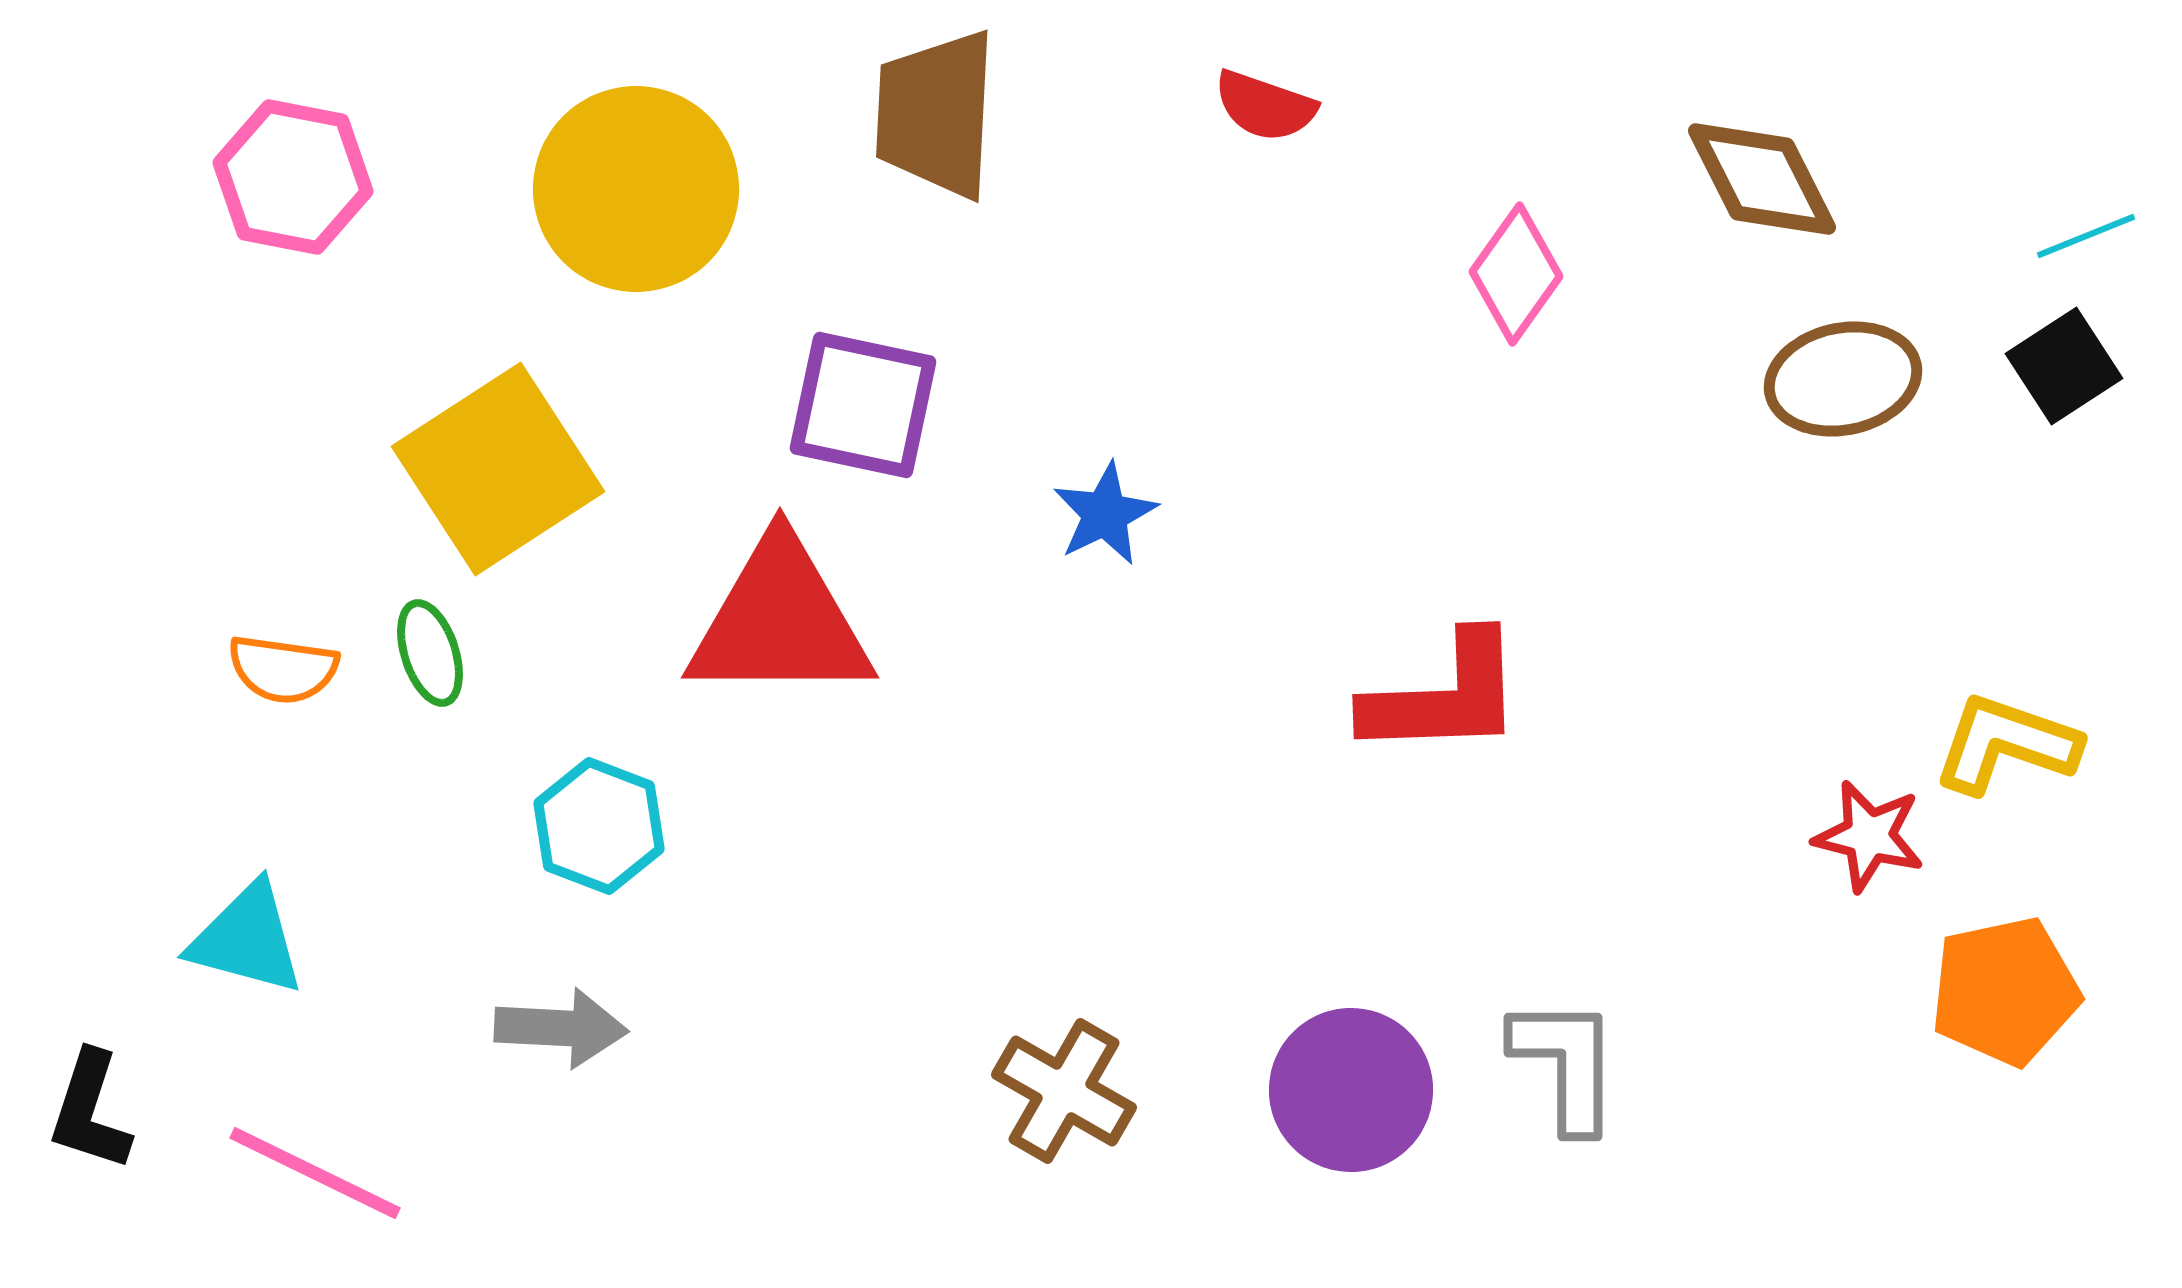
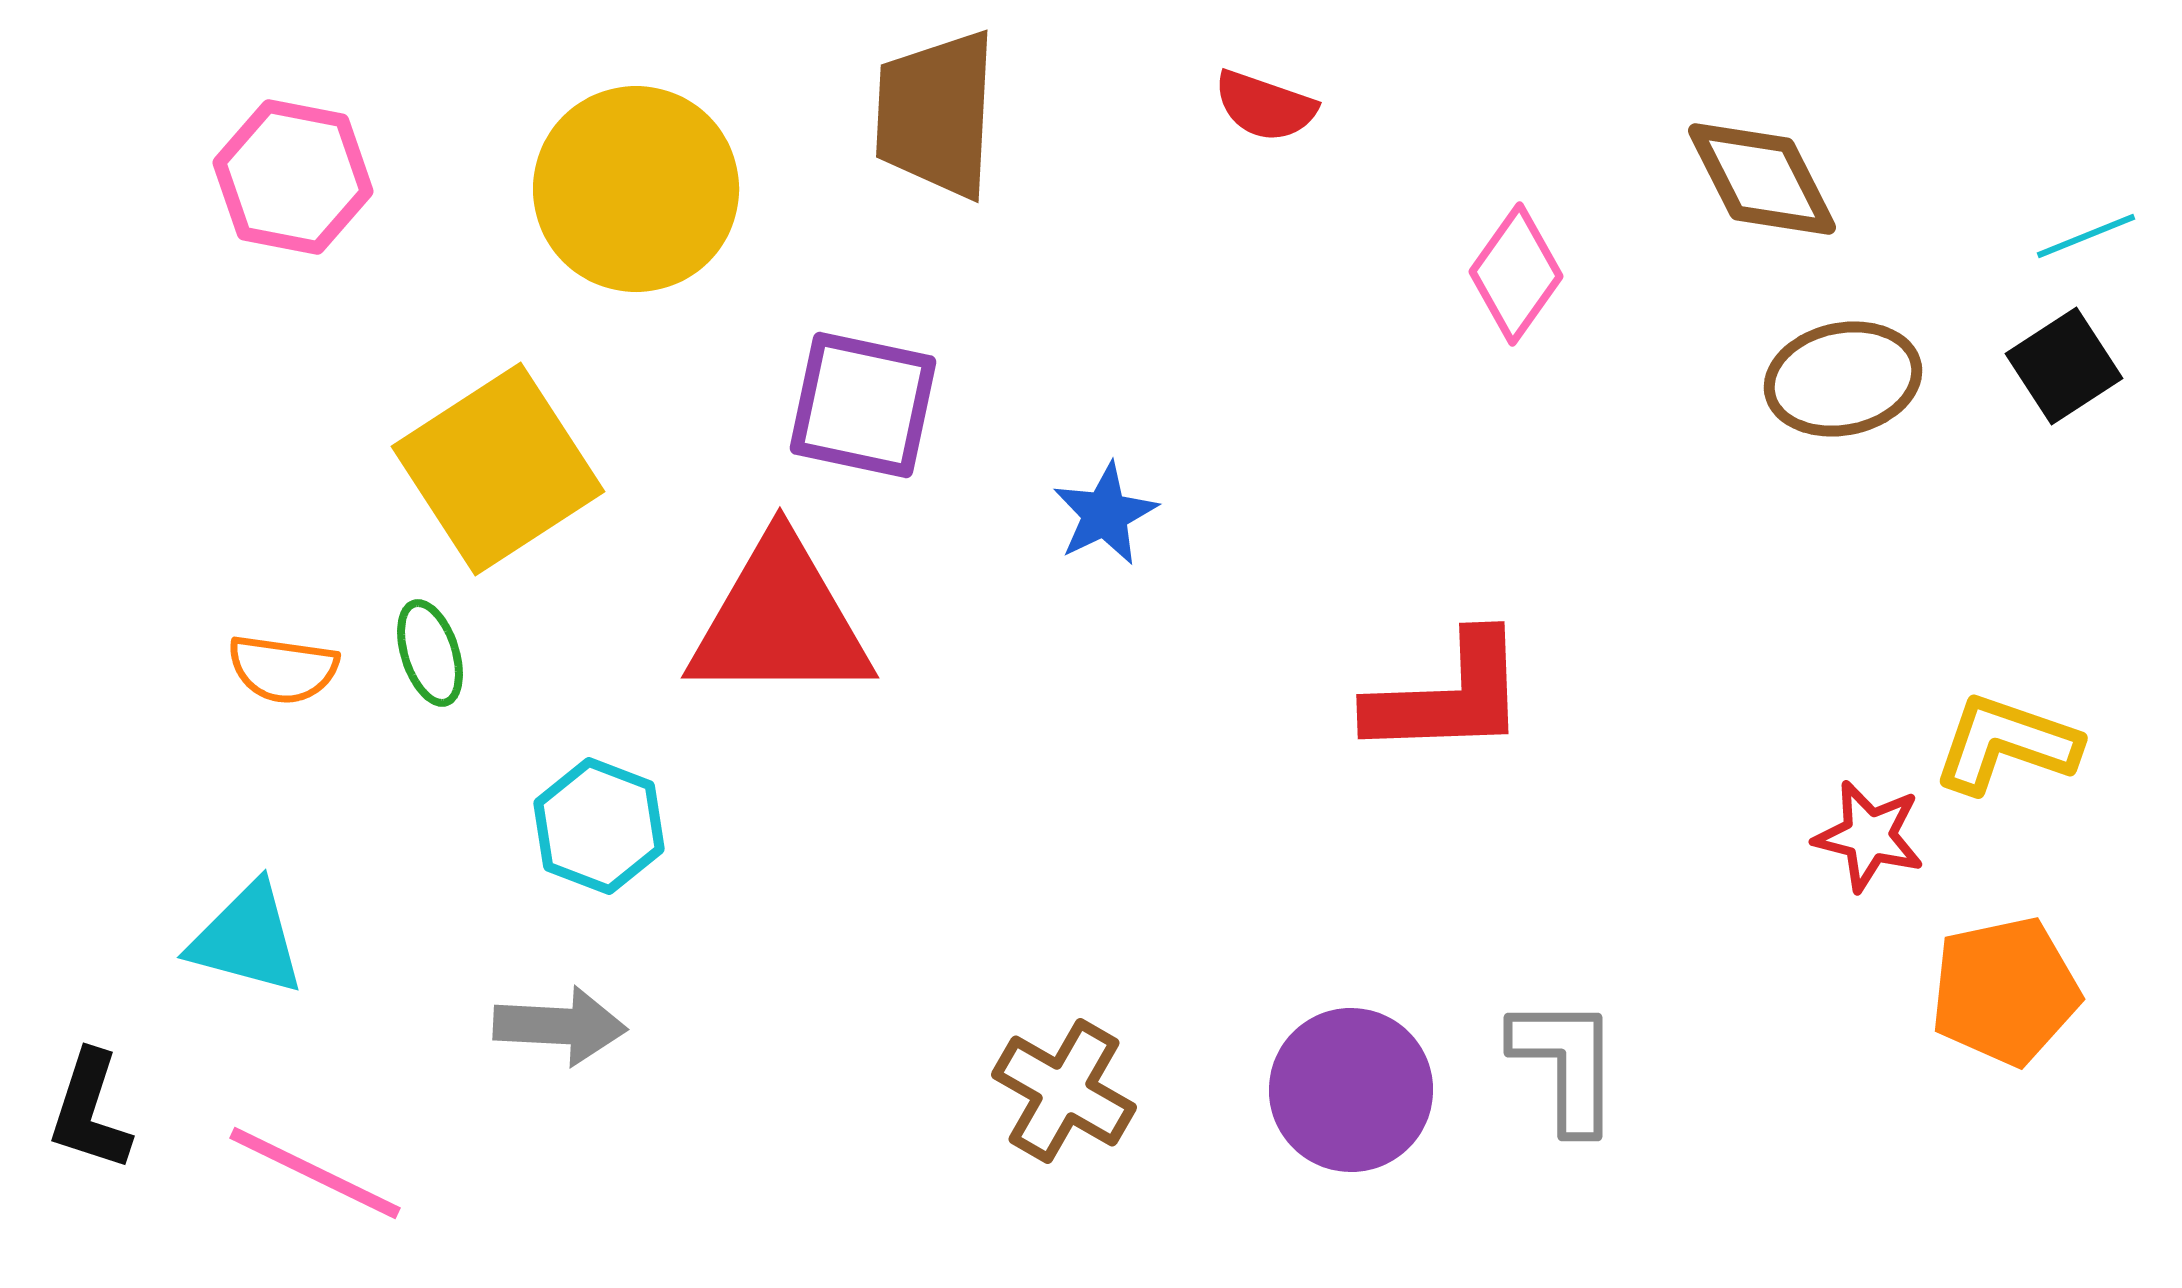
red L-shape: moved 4 px right
gray arrow: moved 1 px left, 2 px up
